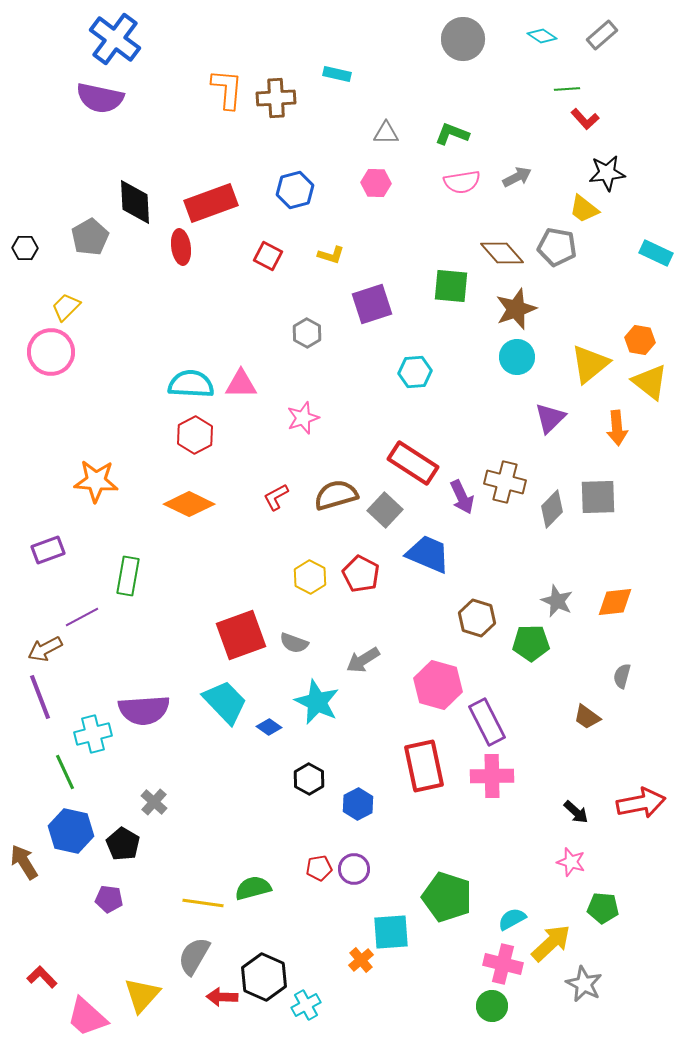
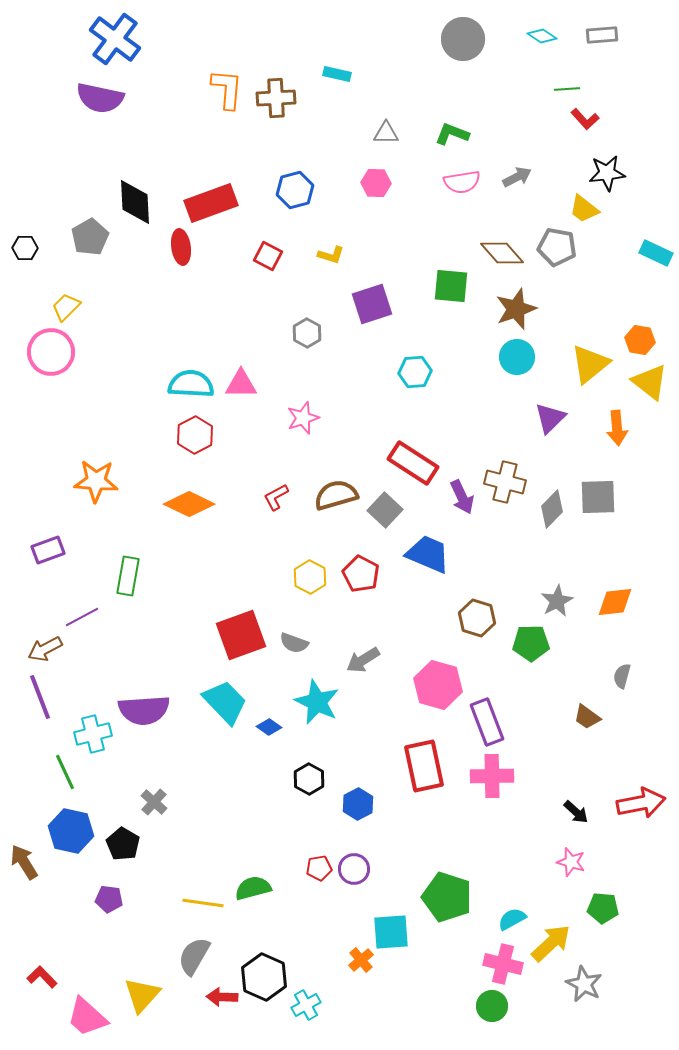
gray rectangle at (602, 35): rotated 36 degrees clockwise
gray star at (557, 601): rotated 20 degrees clockwise
purple rectangle at (487, 722): rotated 6 degrees clockwise
